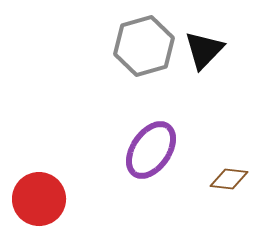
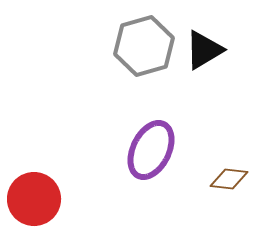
black triangle: rotated 15 degrees clockwise
purple ellipse: rotated 8 degrees counterclockwise
red circle: moved 5 px left
